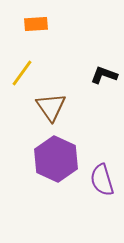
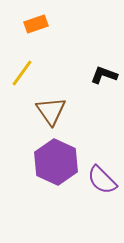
orange rectangle: rotated 15 degrees counterclockwise
brown triangle: moved 4 px down
purple hexagon: moved 3 px down
purple semicircle: rotated 28 degrees counterclockwise
